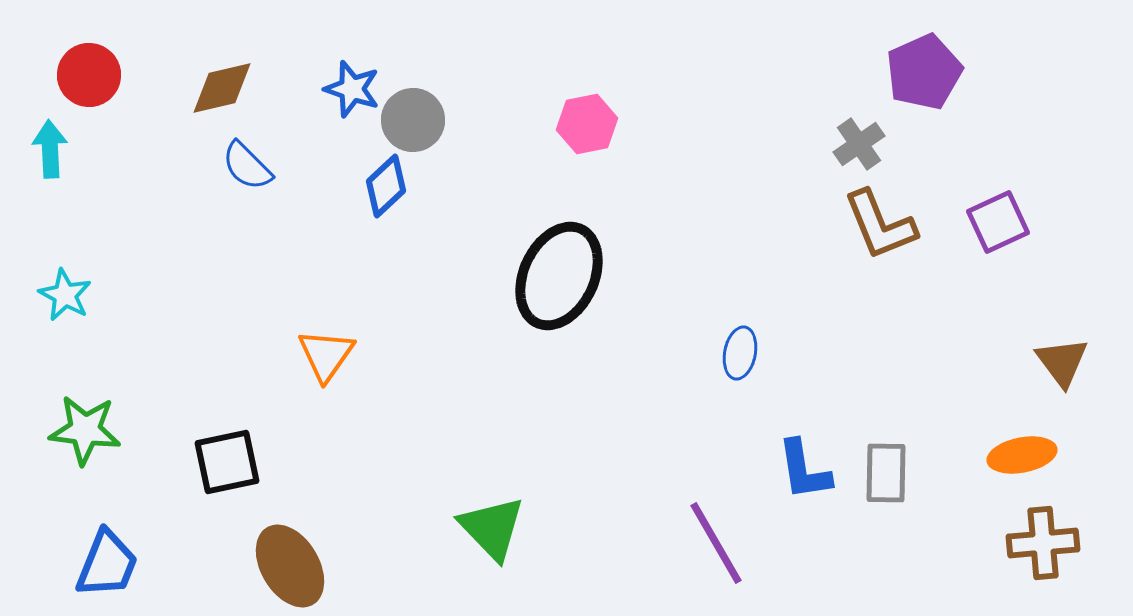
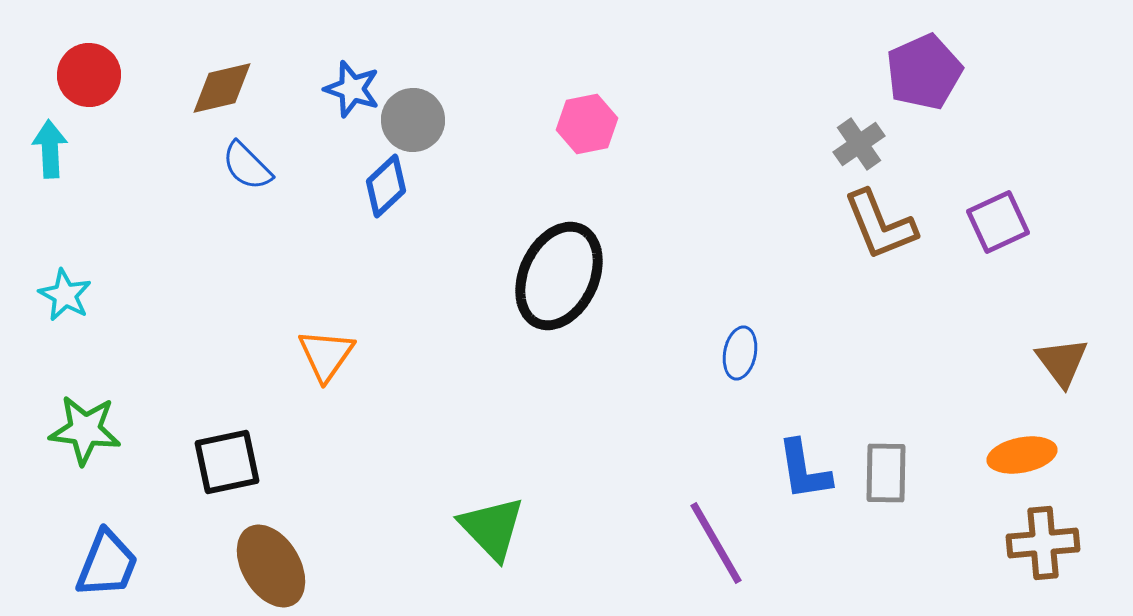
brown ellipse: moved 19 px left
